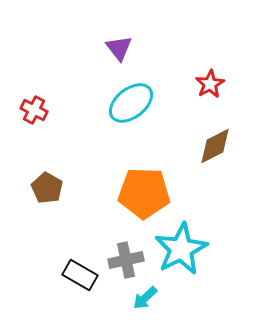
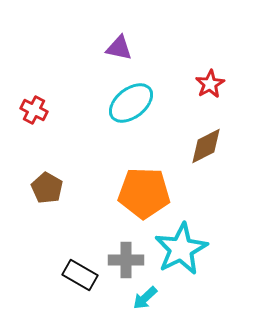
purple triangle: rotated 40 degrees counterclockwise
brown diamond: moved 9 px left
gray cross: rotated 12 degrees clockwise
